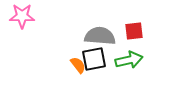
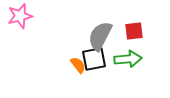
pink star: moved 2 px left; rotated 15 degrees counterclockwise
gray semicircle: rotated 68 degrees counterclockwise
green arrow: moved 1 px left, 1 px up; rotated 8 degrees clockwise
